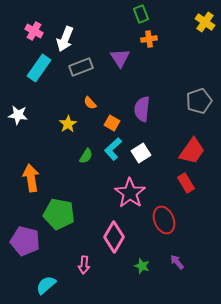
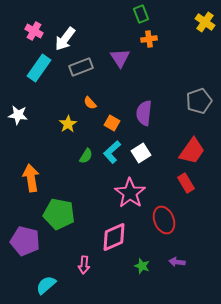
white arrow: rotated 15 degrees clockwise
purple semicircle: moved 2 px right, 4 px down
cyan L-shape: moved 1 px left, 3 px down
pink diamond: rotated 36 degrees clockwise
purple arrow: rotated 42 degrees counterclockwise
